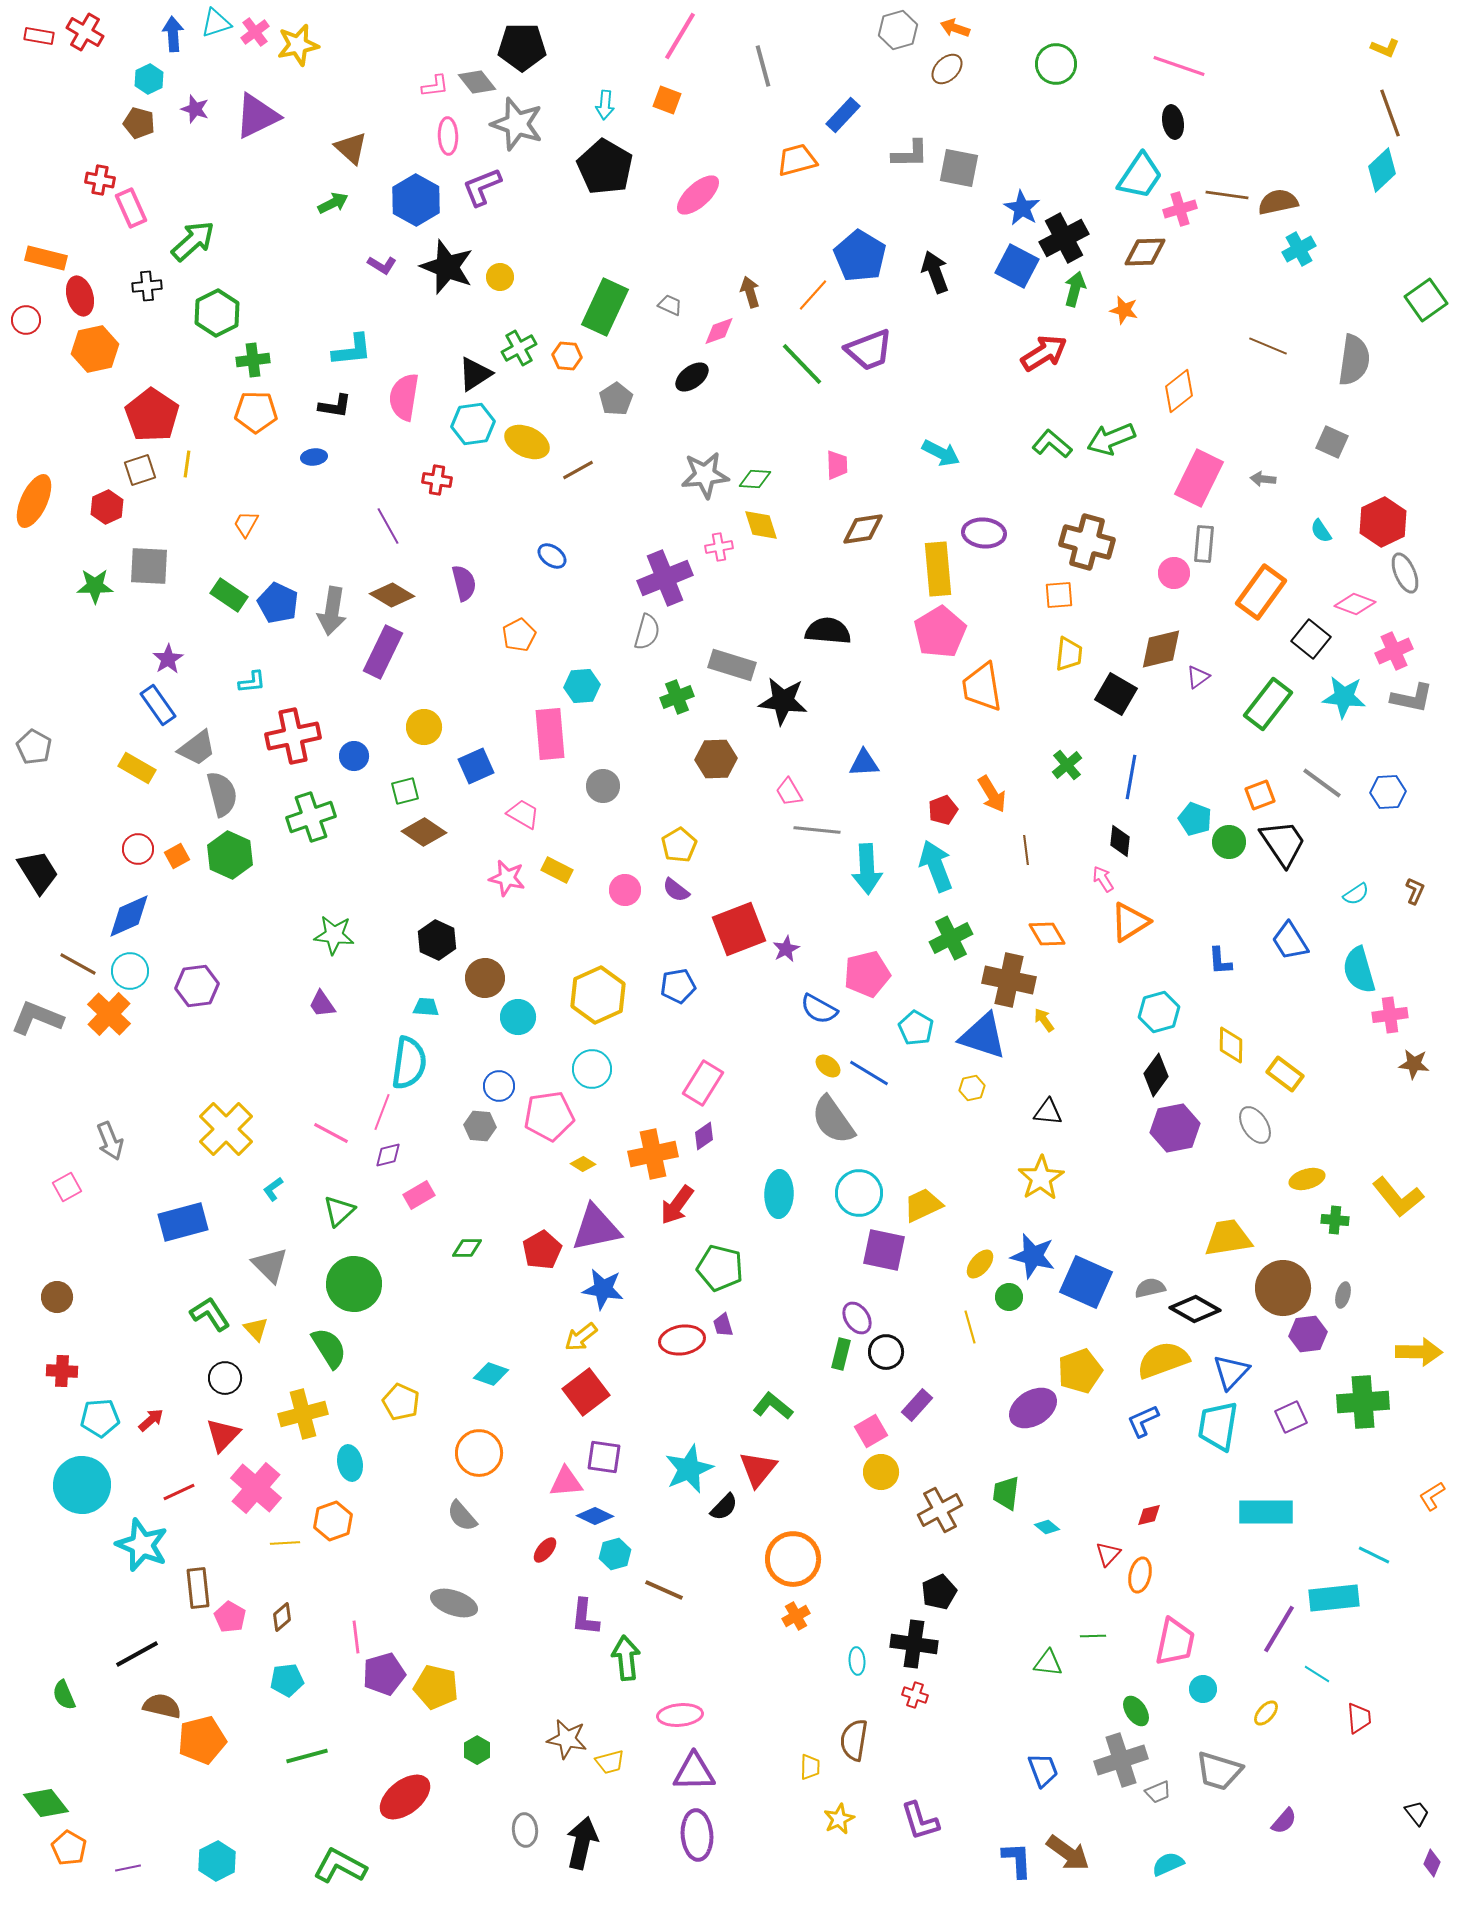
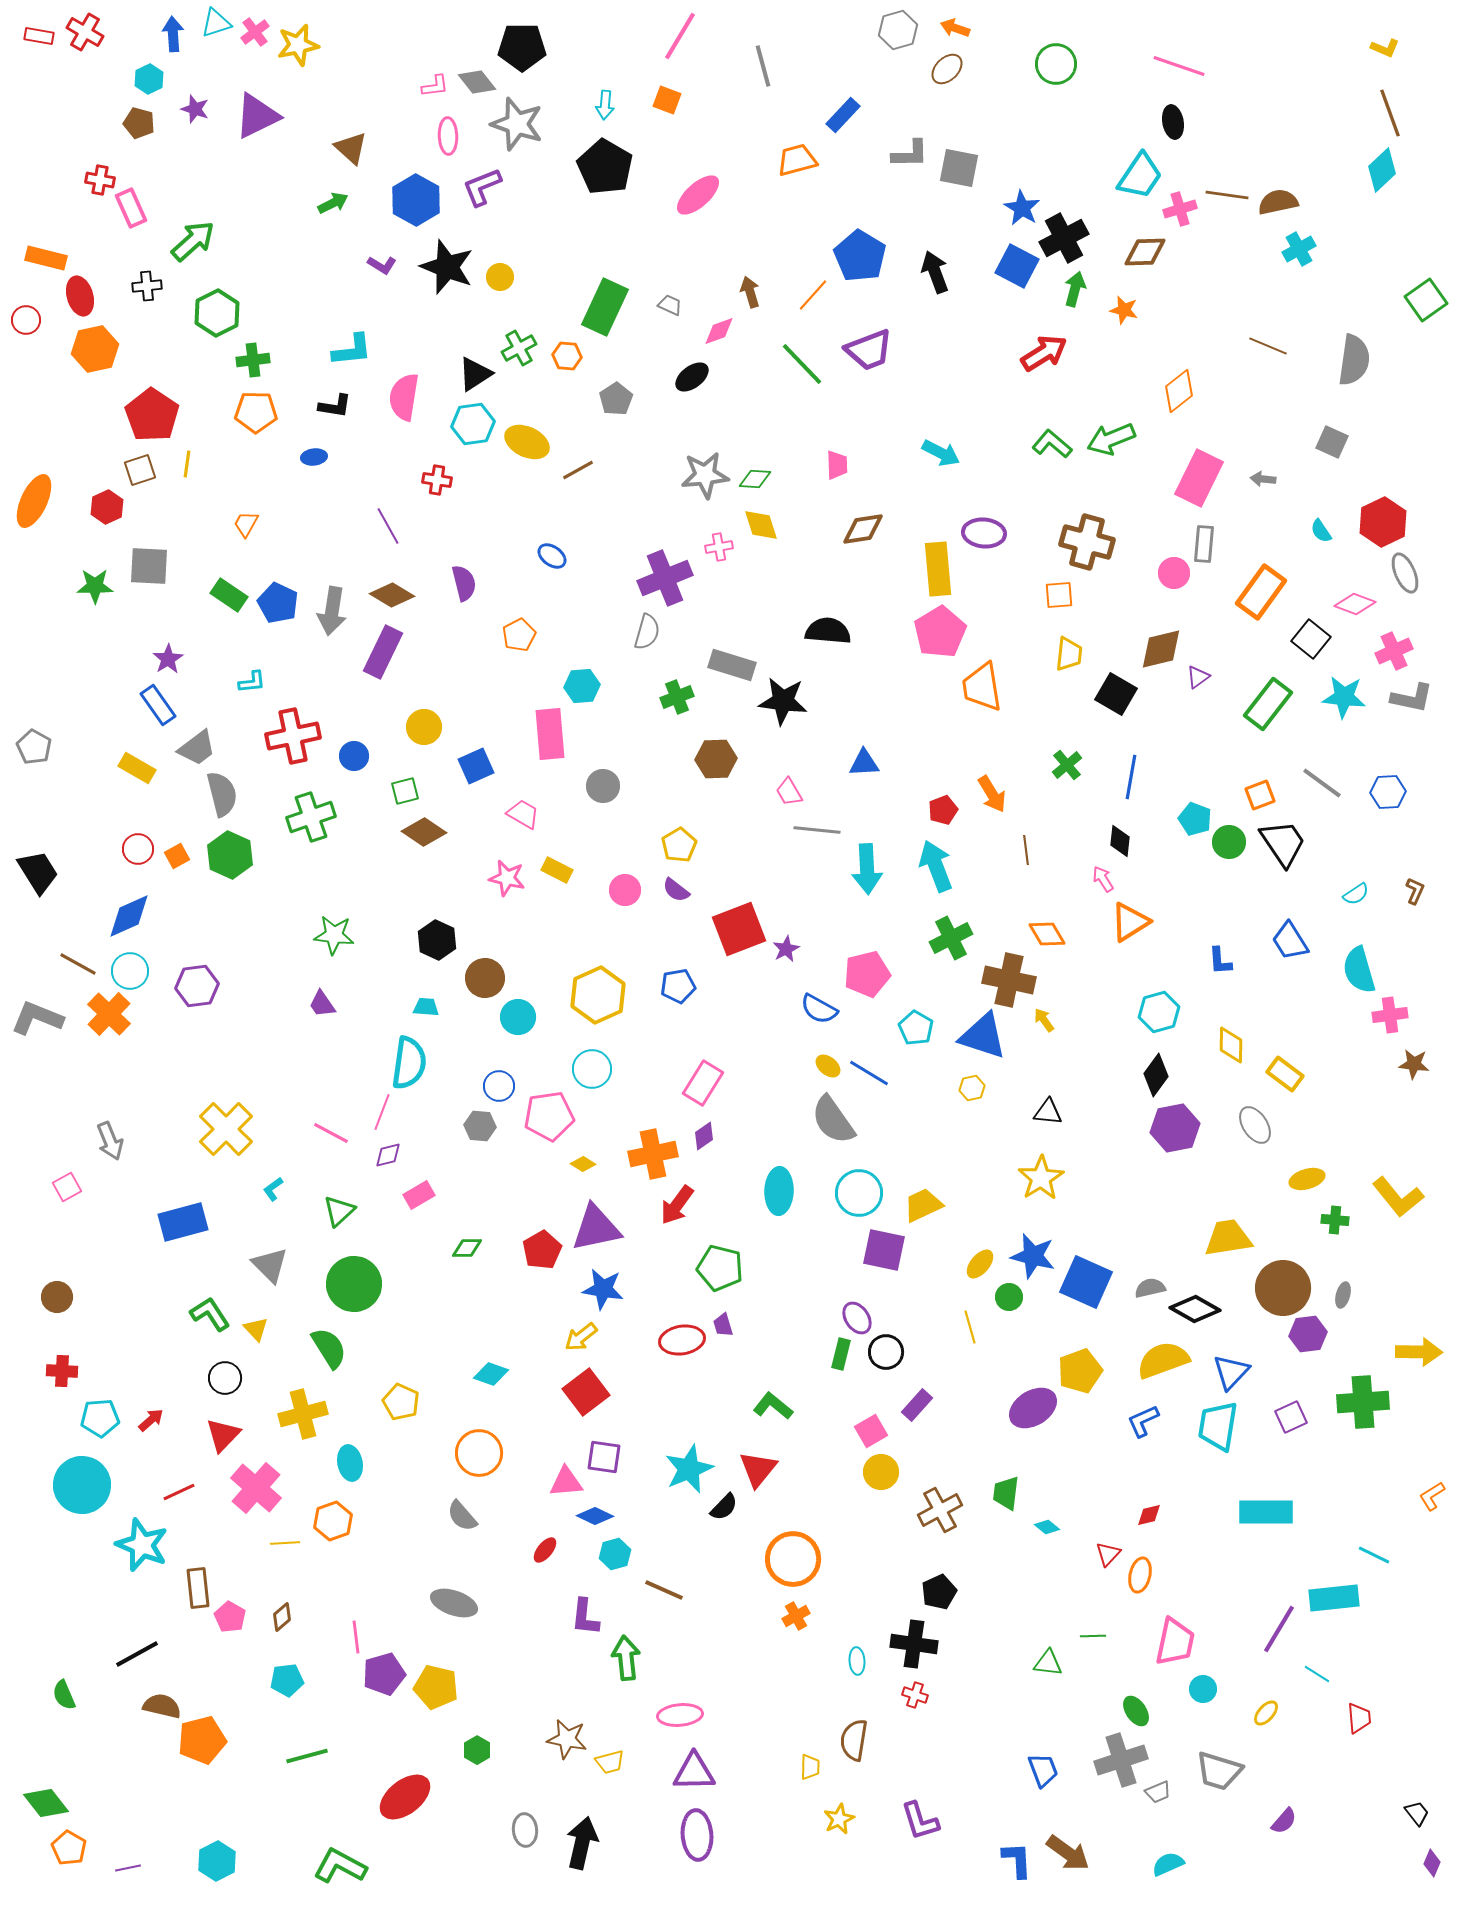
cyan ellipse at (779, 1194): moved 3 px up
